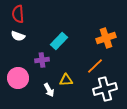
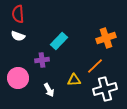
yellow triangle: moved 8 px right
